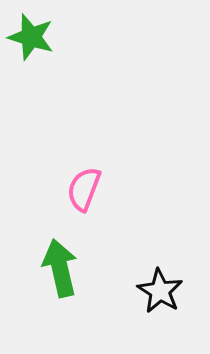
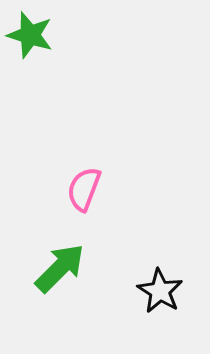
green star: moved 1 px left, 2 px up
green arrow: rotated 58 degrees clockwise
